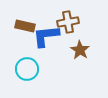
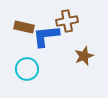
brown cross: moved 1 px left, 1 px up
brown rectangle: moved 1 px left, 1 px down
brown star: moved 4 px right, 6 px down; rotated 18 degrees clockwise
